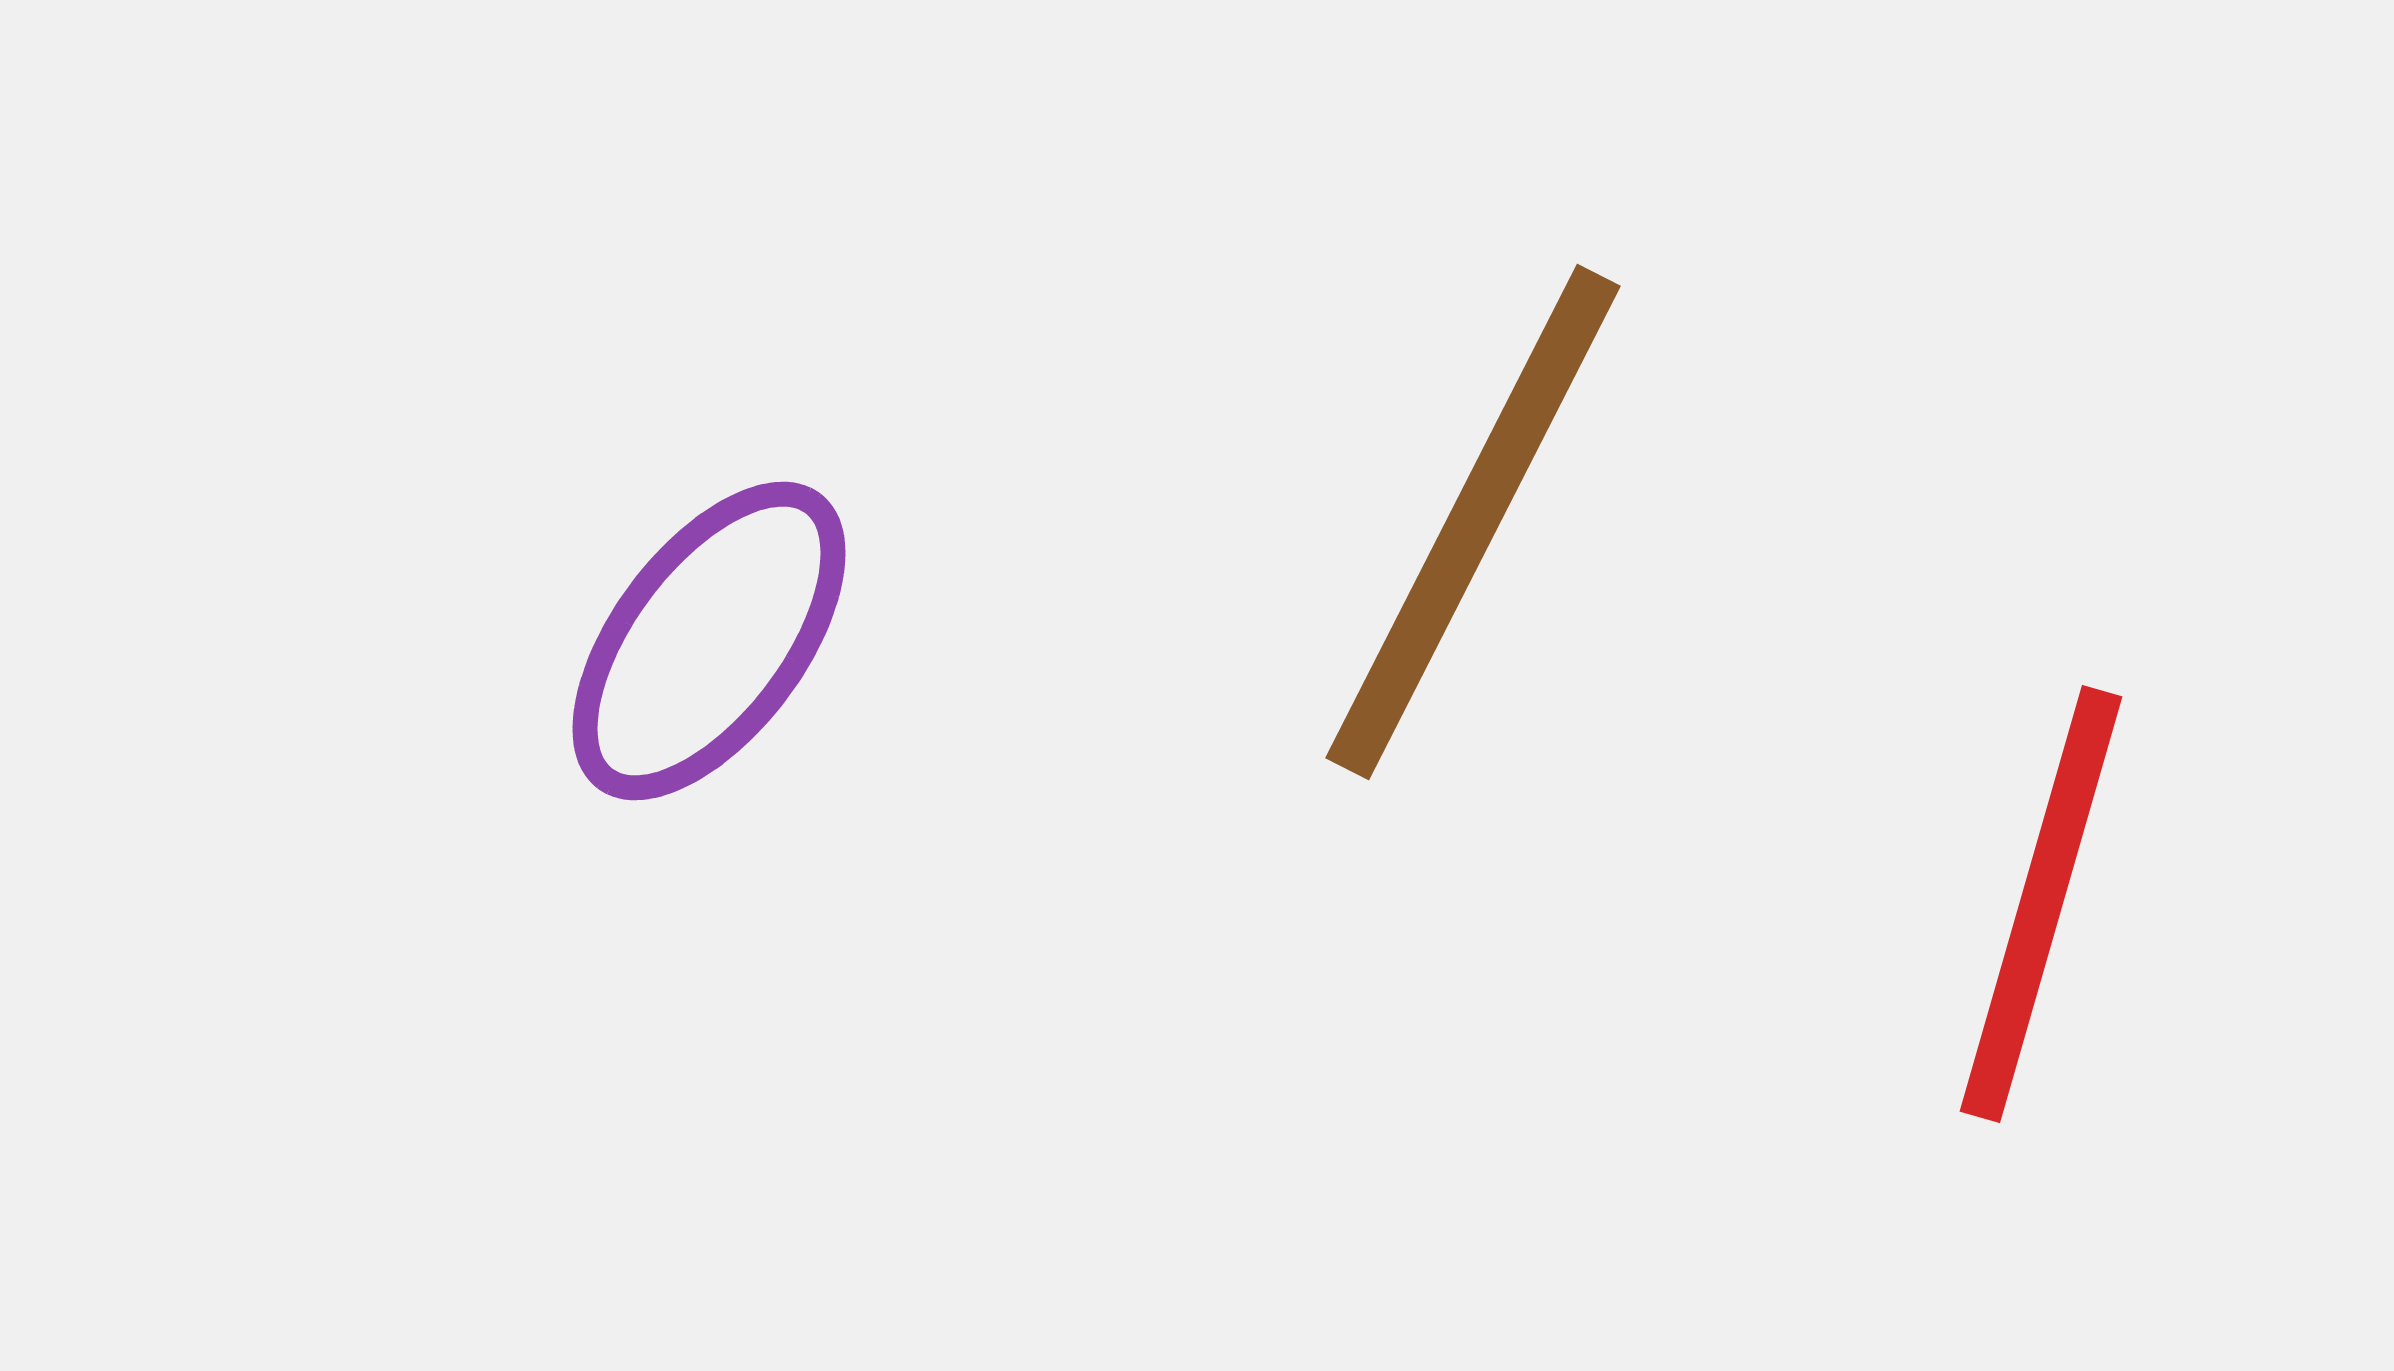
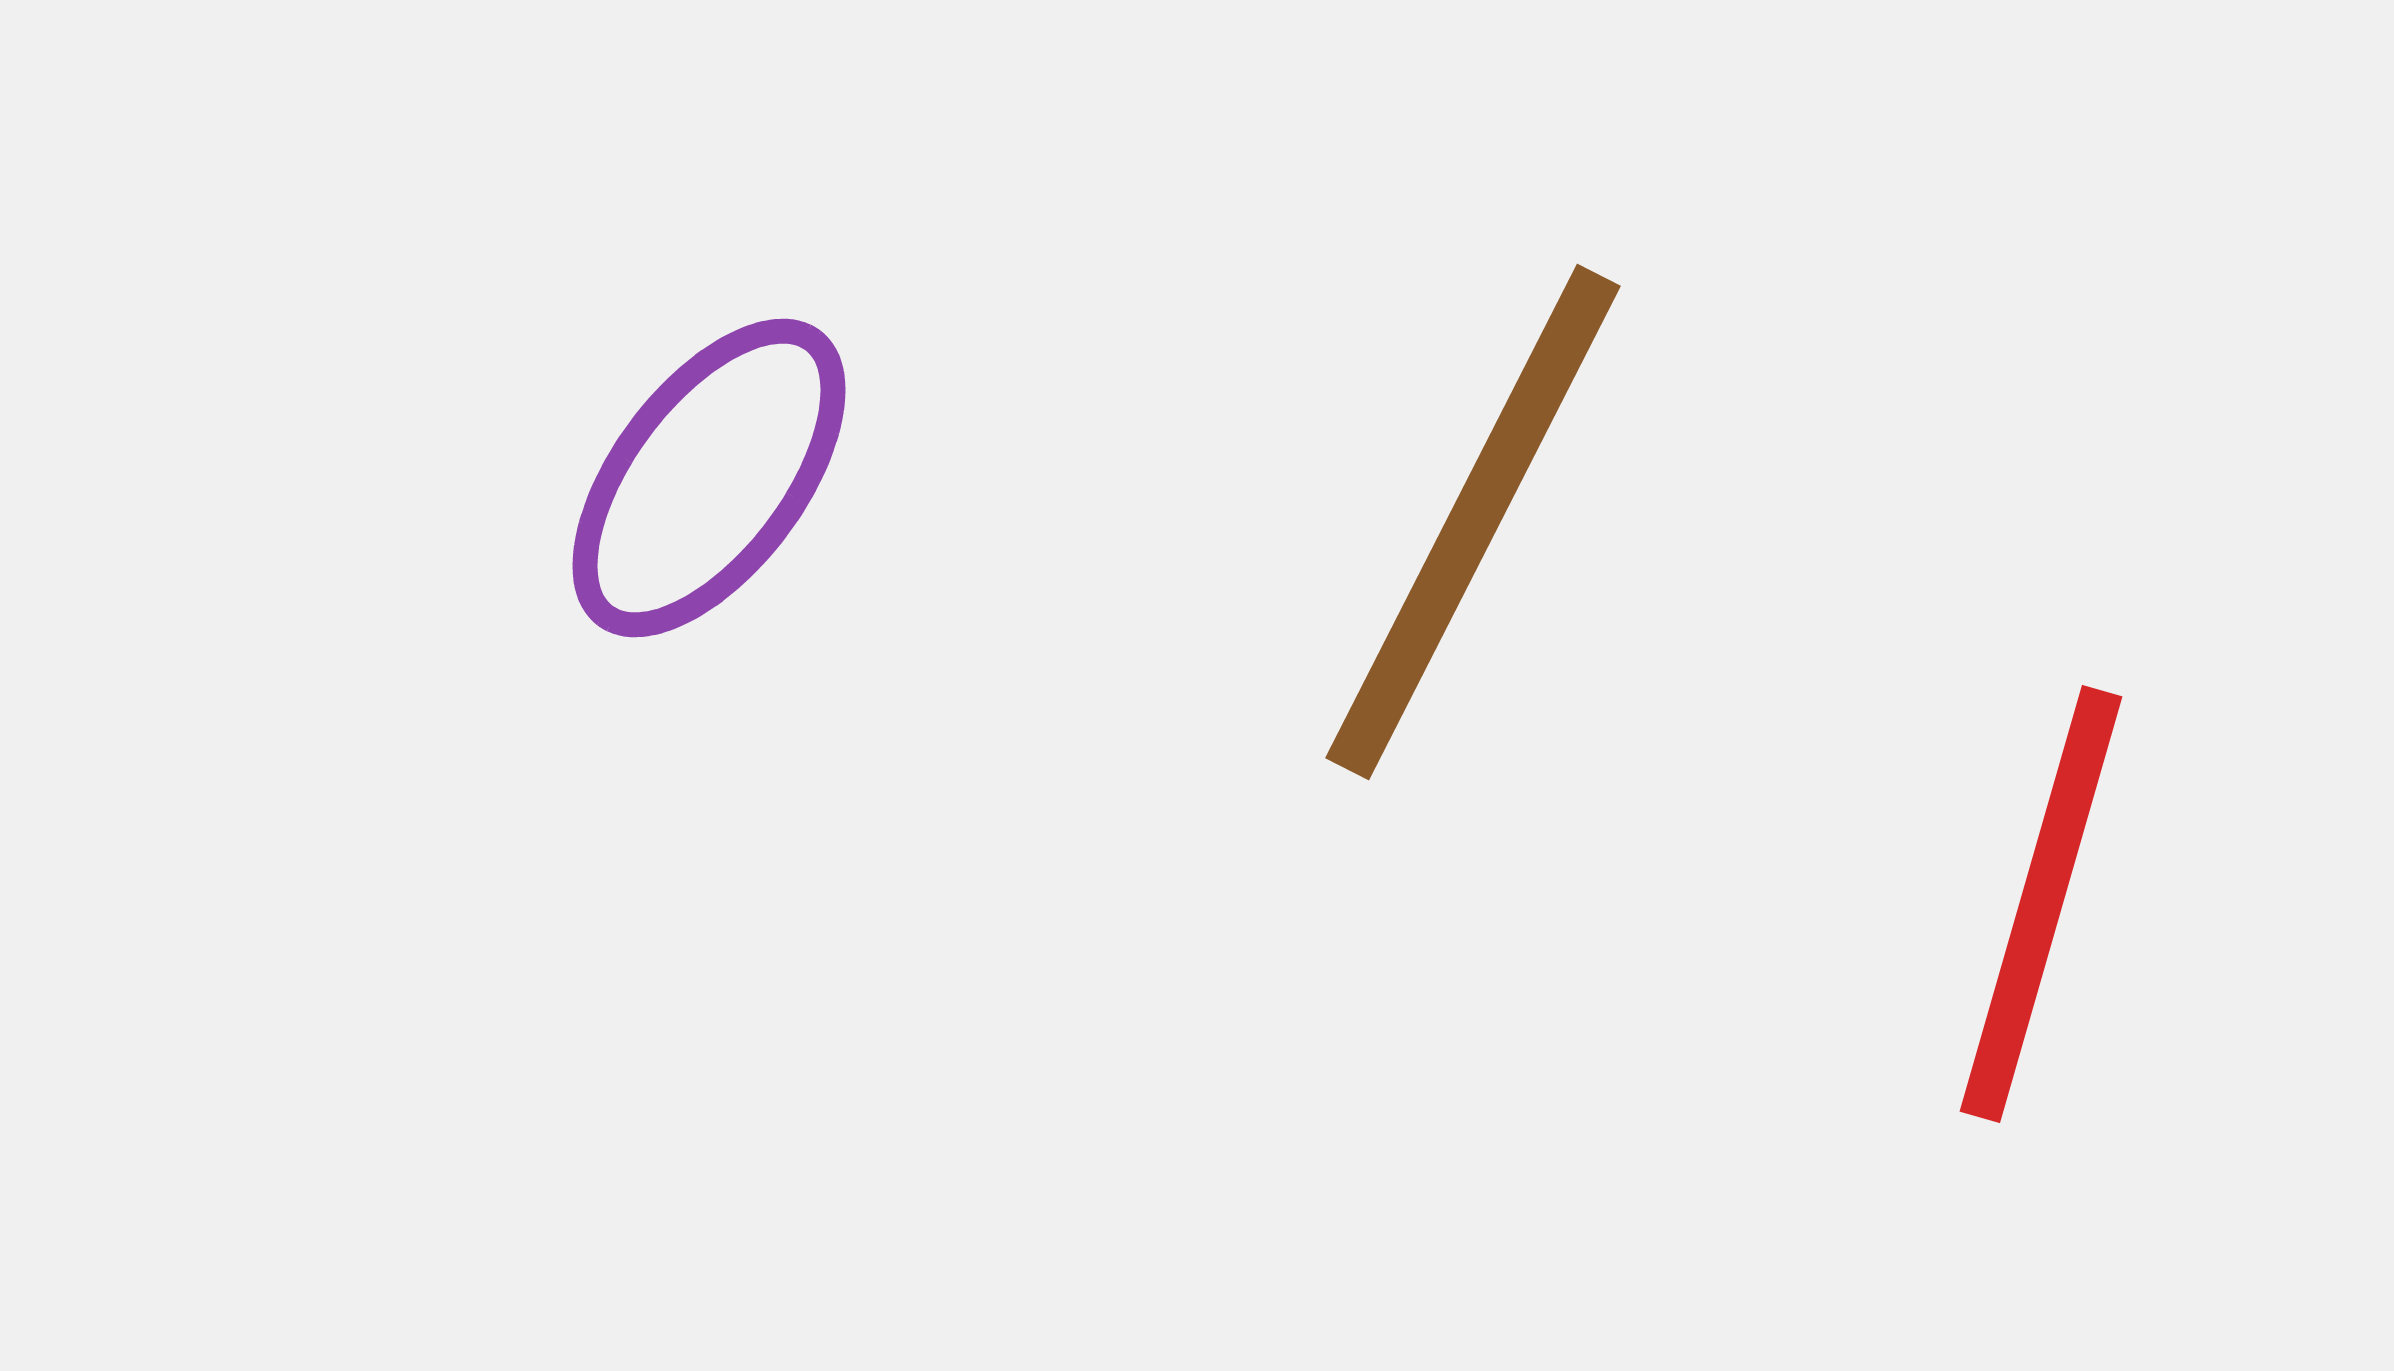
purple ellipse: moved 163 px up
